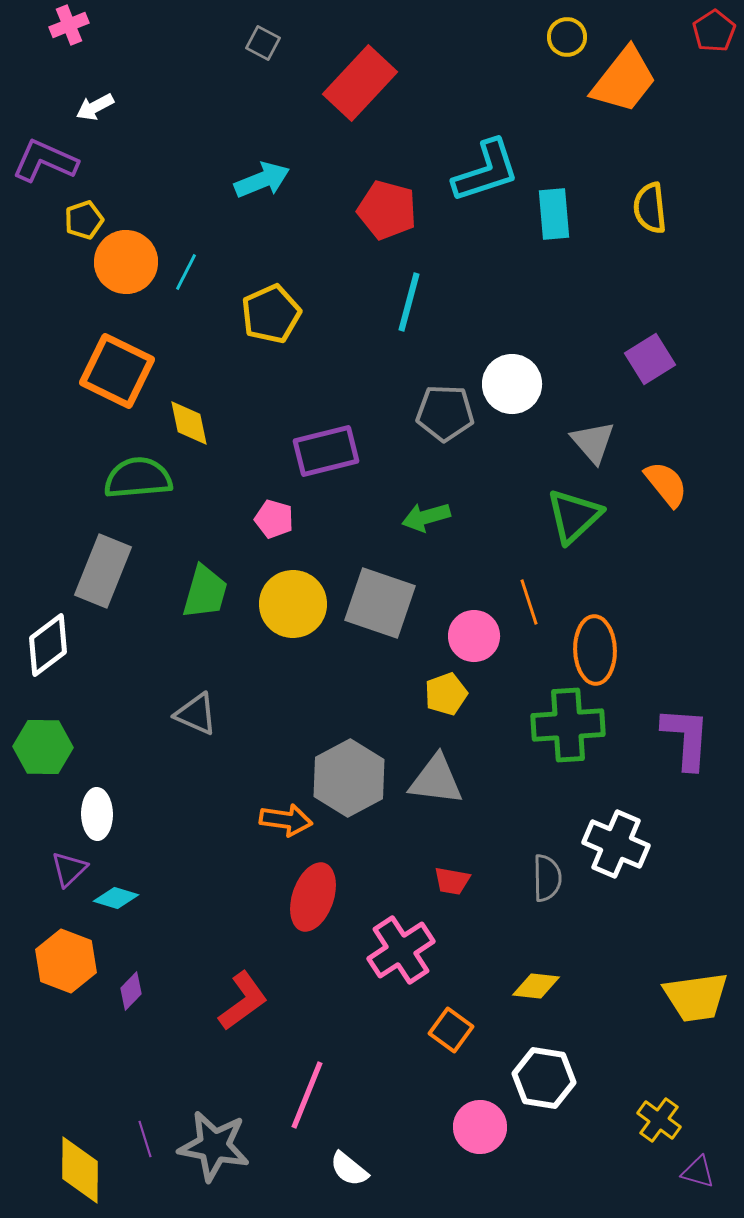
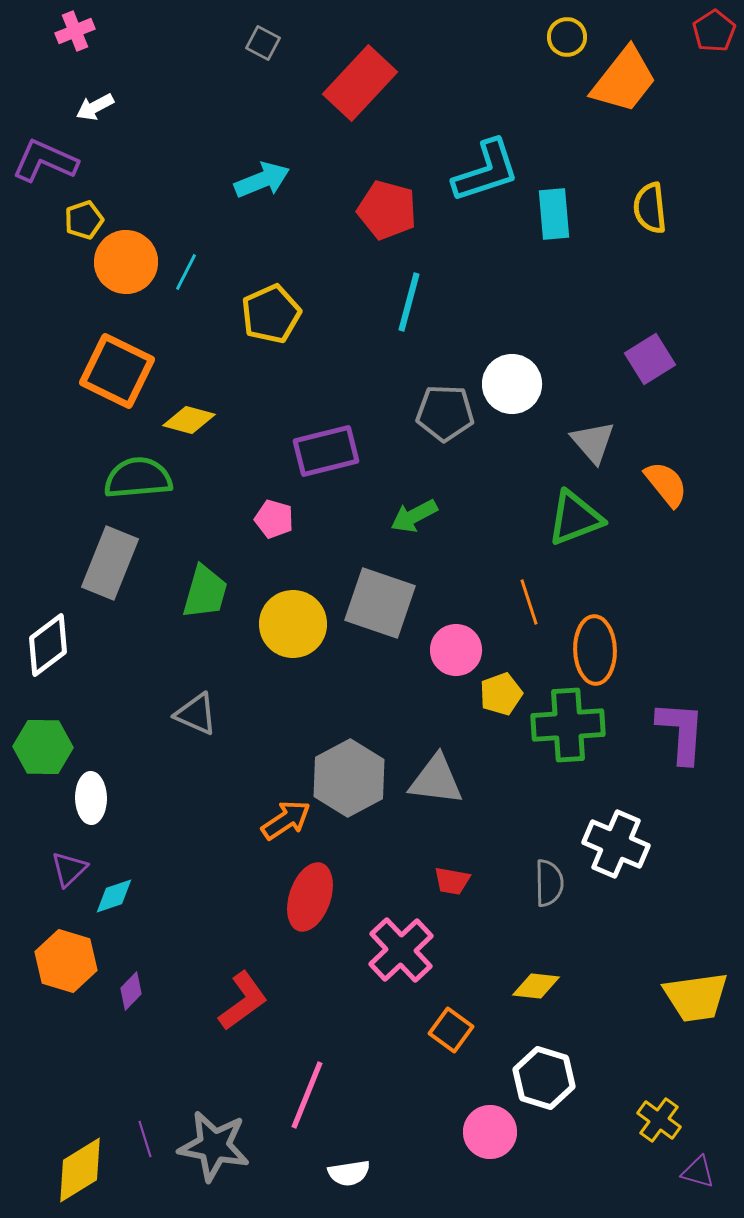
pink cross at (69, 25): moved 6 px right, 6 px down
yellow diamond at (189, 423): moved 3 px up; rotated 63 degrees counterclockwise
green triangle at (574, 516): moved 1 px right, 2 px down; rotated 22 degrees clockwise
green arrow at (426, 517): moved 12 px left, 1 px up; rotated 12 degrees counterclockwise
gray rectangle at (103, 571): moved 7 px right, 8 px up
yellow circle at (293, 604): moved 20 px down
pink circle at (474, 636): moved 18 px left, 14 px down
yellow pentagon at (446, 694): moved 55 px right
purple L-shape at (686, 738): moved 5 px left, 6 px up
white ellipse at (97, 814): moved 6 px left, 16 px up
orange arrow at (286, 820): rotated 42 degrees counterclockwise
gray semicircle at (547, 878): moved 2 px right, 5 px down
red ellipse at (313, 897): moved 3 px left
cyan diamond at (116, 898): moved 2 px left, 2 px up; rotated 36 degrees counterclockwise
pink cross at (401, 950): rotated 10 degrees counterclockwise
orange hexagon at (66, 961): rotated 4 degrees counterclockwise
white hexagon at (544, 1078): rotated 8 degrees clockwise
pink circle at (480, 1127): moved 10 px right, 5 px down
white semicircle at (349, 1169): moved 4 px down; rotated 48 degrees counterclockwise
yellow diamond at (80, 1170): rotated 58 degrees clockwise
